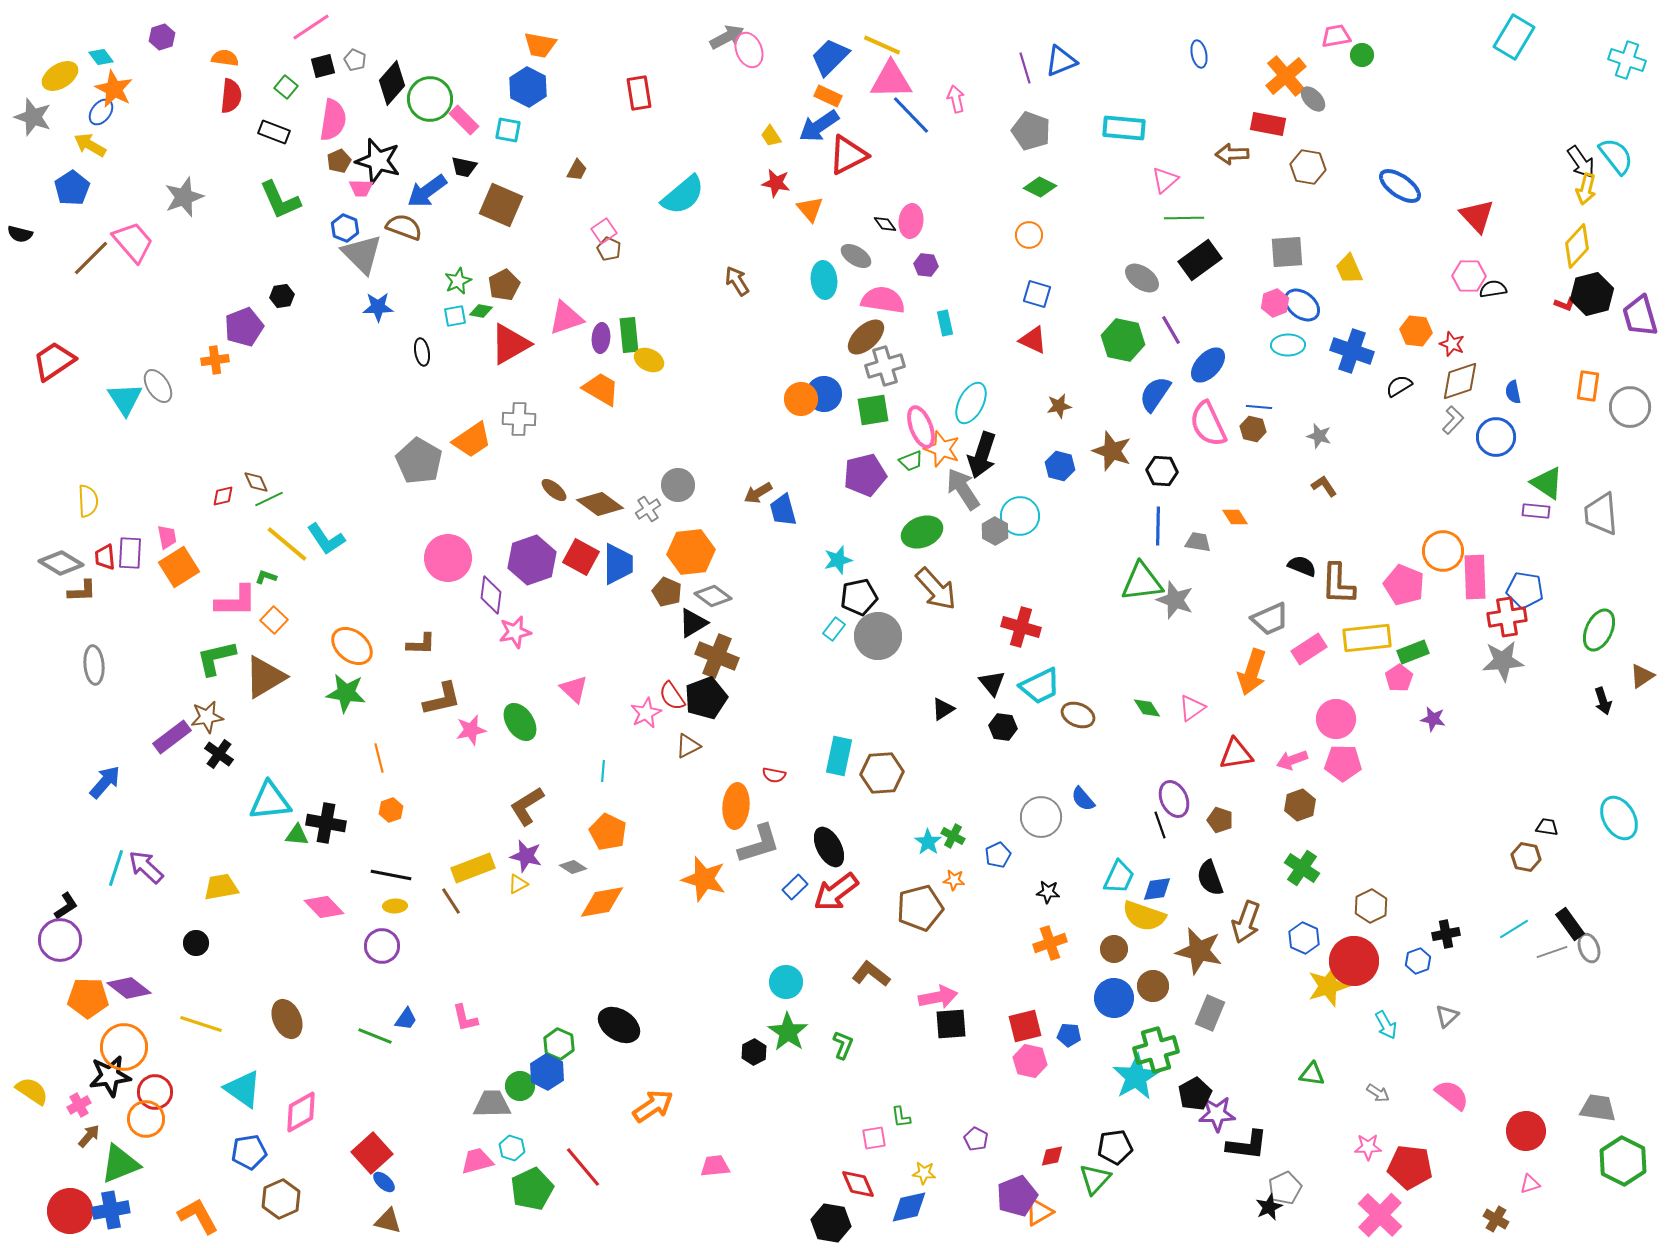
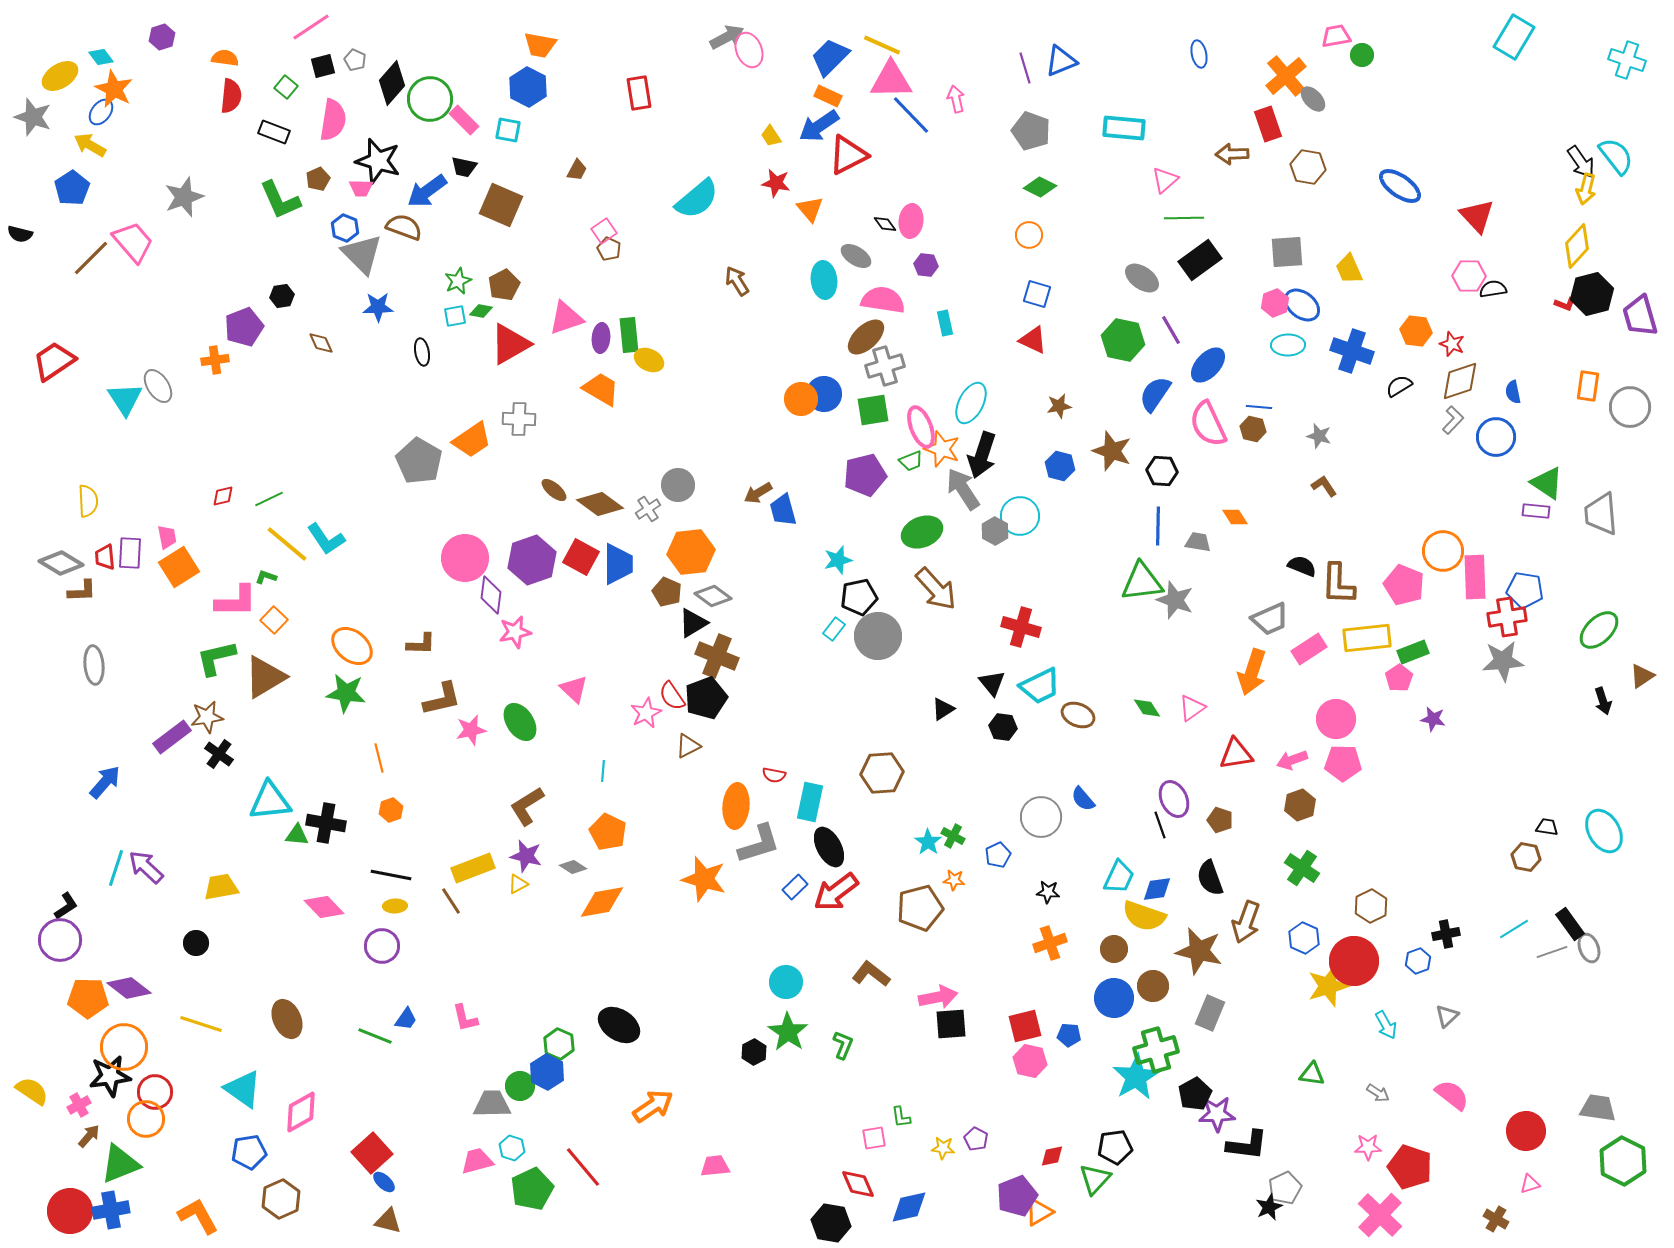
red rectangle at (1268, 124): rotated 60 degrees clockwise
brown pentagon at (339, 161): moved 21 px left, 18 px down
cyan semicircle at (683, 195): moved 14 px right, 4 px down
brown diamond at (256, 482): moved 65 px right, 139 px up
pink circle at (448, 558): moved 17 px right
green ellipse at (1599, 630): rotated 21 degrees clockwise
cyan rectangle at (839, 756): moved 29 px left, 46 px down
cyan ellipse at (1619, 818): moved 15 px left, 13 px down
red pentagon at (1410, 1167): rotated 12 degrees clockwise
yellow star at (924, 1173): moved 19 px right, 25 px up
